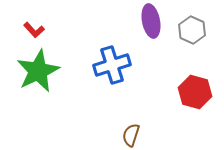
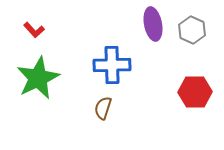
purple ellipse: moved 2 px right, 3 px down
blue cross: rotated 15 degrees clockwise
green star: moved 7 px down
red hexagon: rotated 16 degrees counterclockwise
brown semicircle: moved 28 px left, 27 px up
